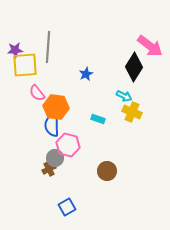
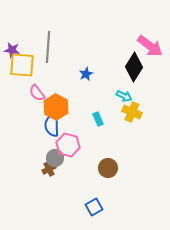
purple star: moved 3 px left; rotated 14 degrees clockwise
yellow square: moved 3 px left; rotated 8 degrees clockwise
orange hexagon: rotated 20 degrees clockwise
cyan rectangle: rotated 48 degrees clockwise
brown circle: moved 1 px right, 3 px up
blue square: moved 27 px right
